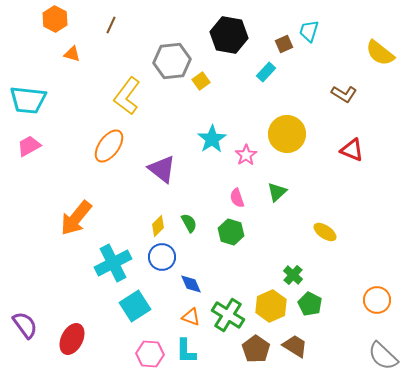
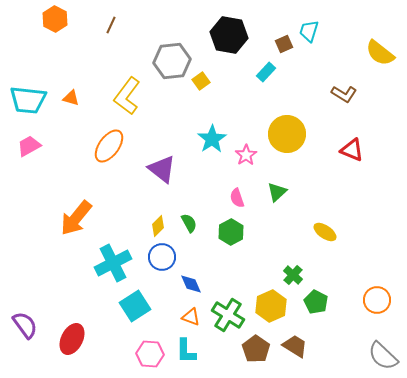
orange triangle at (72, 54): moved 1 px left, 44 px down
green hexagon at (231, 232): rotated 15 degrees clockwise
green pentagon at (310, 304): moved 6 px right, 2 px up
